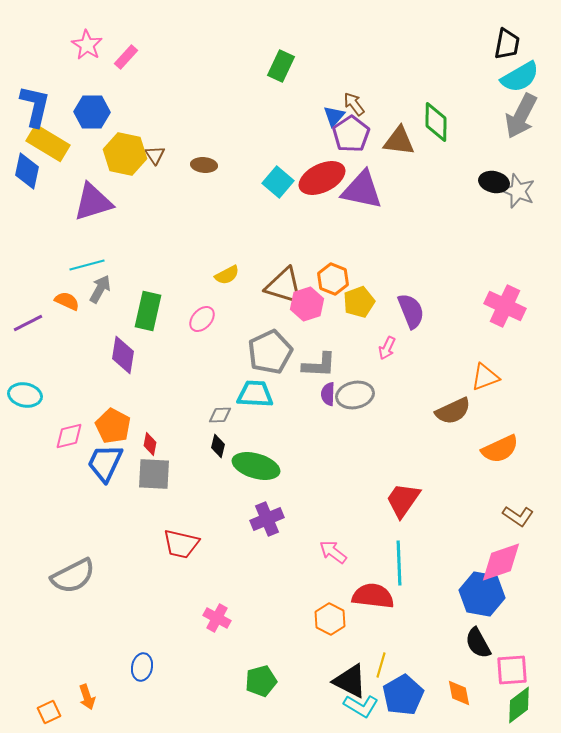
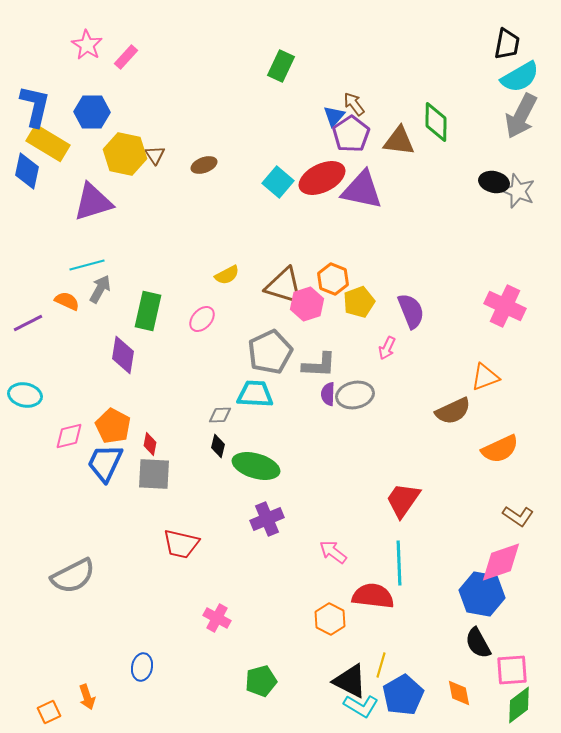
brown ellipse at (204, 165): rotated 25 degrees counterclockwise
